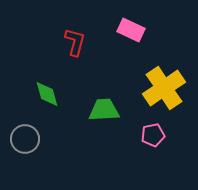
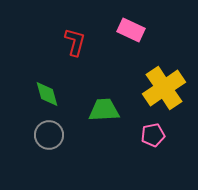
gray circle: moved 24 px right, 4 px up
